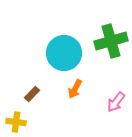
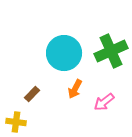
green cross: moved 10 px down; rotated 8 degrees counterclockwise
pink arrow: moved 12 px left; rotated 15 degrees clockwise
